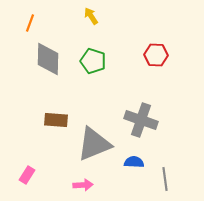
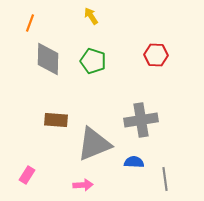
gray cross: rotated 28 degrees counterclockwise
